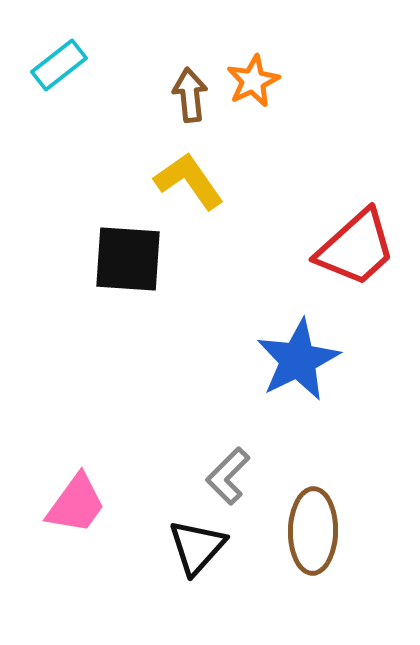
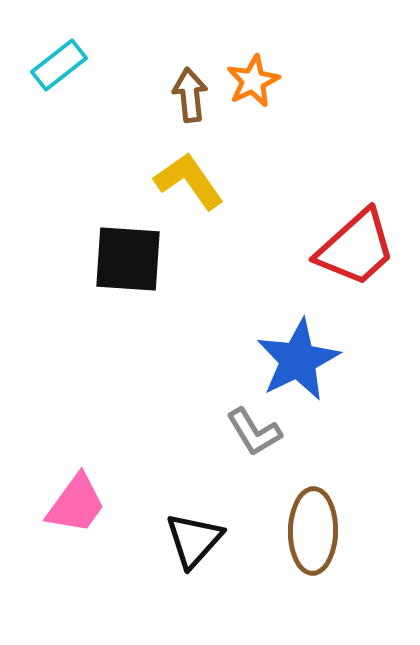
gray L-shape: moved 26 px right, 44 px up; rotated 76 degrees counterclockwise
black triangle: moved 3 px left, 7 px up
